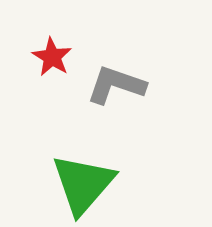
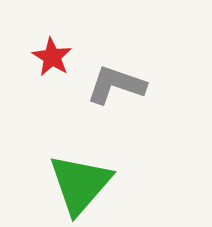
green triangle: moved 3 px left
